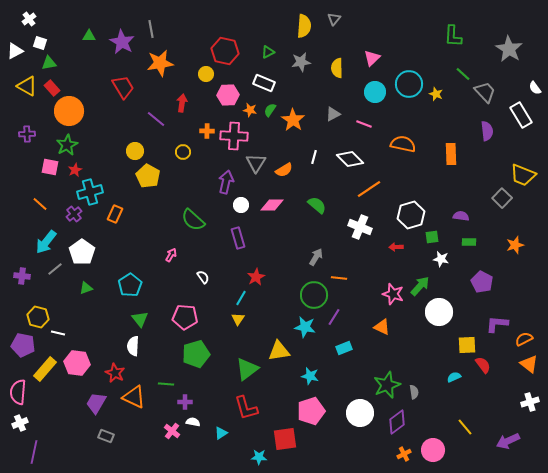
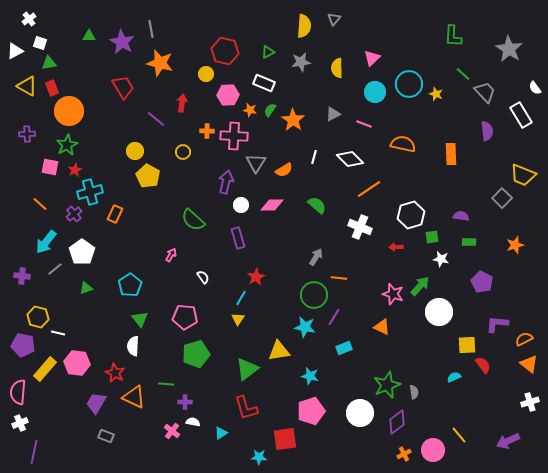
orange star at (160, 63): rotated 24 degrees clockwise
red rectangle at (52, 88): rotated 21 degrees clockwise
yellow line at (465, 427): moved 6 px left, 8 px down
